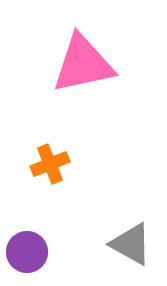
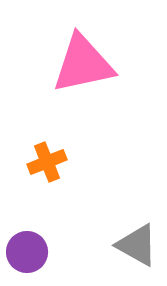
orange cross: moved 3 px left, 2 px up
gray triangle: moved 6 px right, 1 px down
